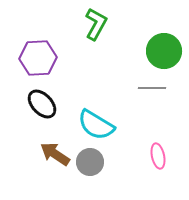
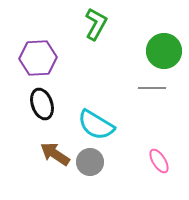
black ellipse: rotated 24 degrees clockwise
pink ellipse: moved 1 px right, 5 px down; rotated 20 degrees counterclockwise
